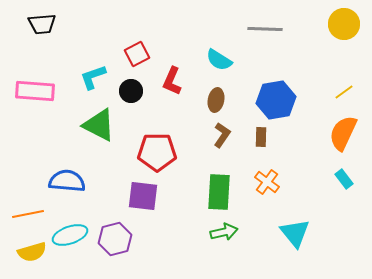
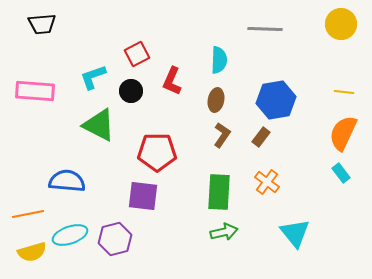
yellow circle: moved 3 px left
cyan semicircle: rotated 120 degrees counterclockwise
yellow line: rotated 42 degrees clockwise
brown rectangle: rotated 36 degrees clockwise
cyan rectangle: moved 3 px left, 6 px up
